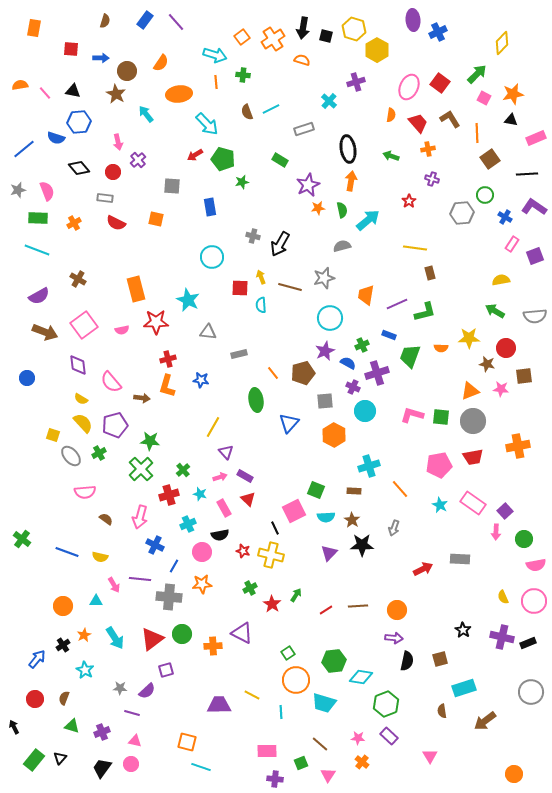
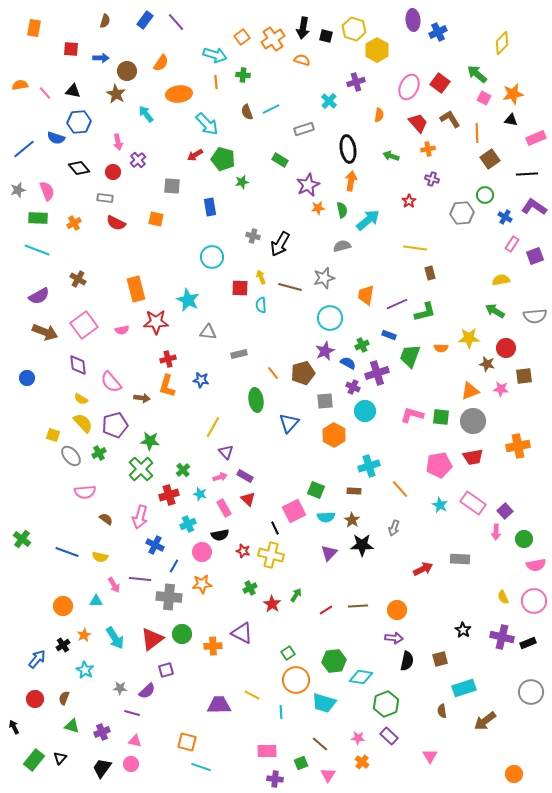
green arrow at (477, 74): rotated 95 degrees counterclockwise
orange semicircle at (391, 115): moved 12 px left
